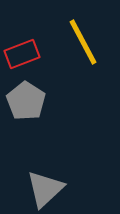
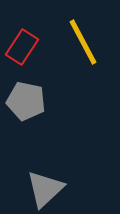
red rectangle: moved 7 px up; rotated 36 degrees counterclockwise
gray pentagon: rotated 21 degrees counterclockwise
